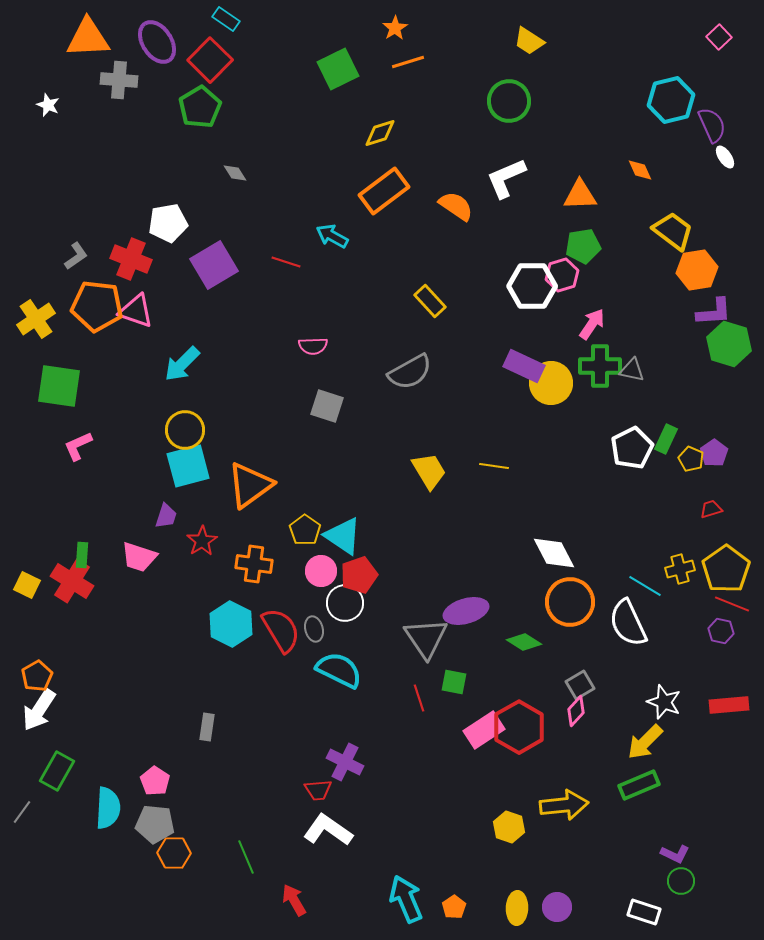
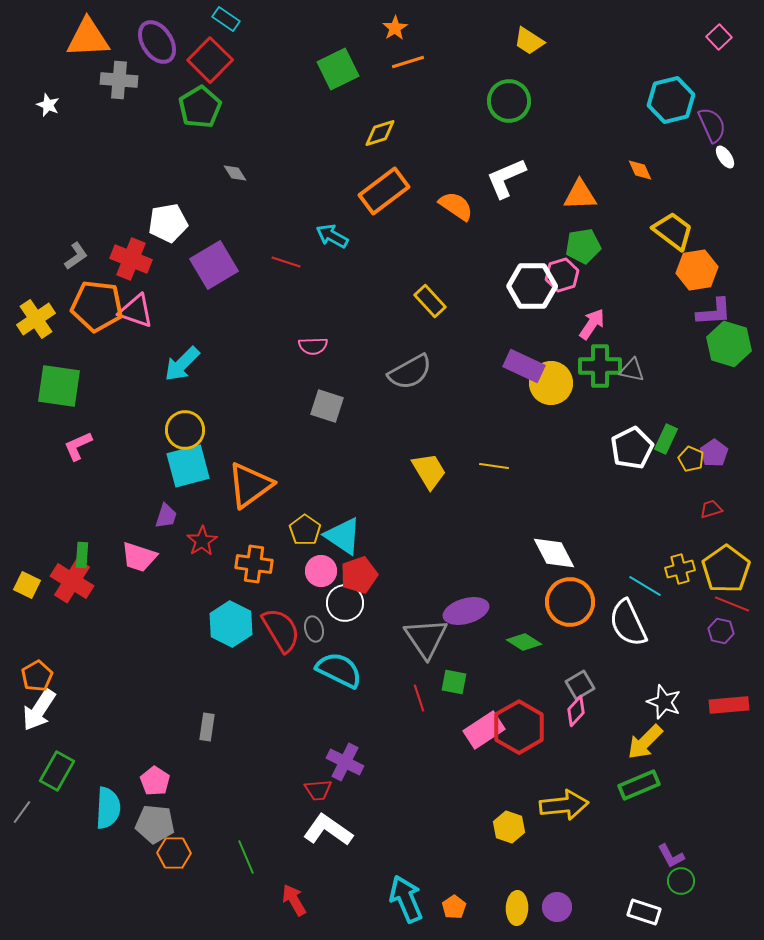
purple L-shape at (675, 854): moved 4 px left, 2 px down; rotated 36 degrees clockwise
